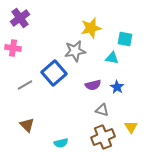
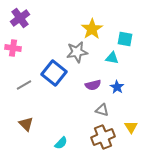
yellow star: moved 1 px right, 1 px down; rotated 20 degrees counterclockwise
gray star: moved 2 px right, 1 px down
blue square: rotated 10 degrees counterclockwise
gray line: moved 1 px left
brown triangle: moved 1 px left, 1 px up
cyan semicircle: rotated 32 degrees counterclockwise
